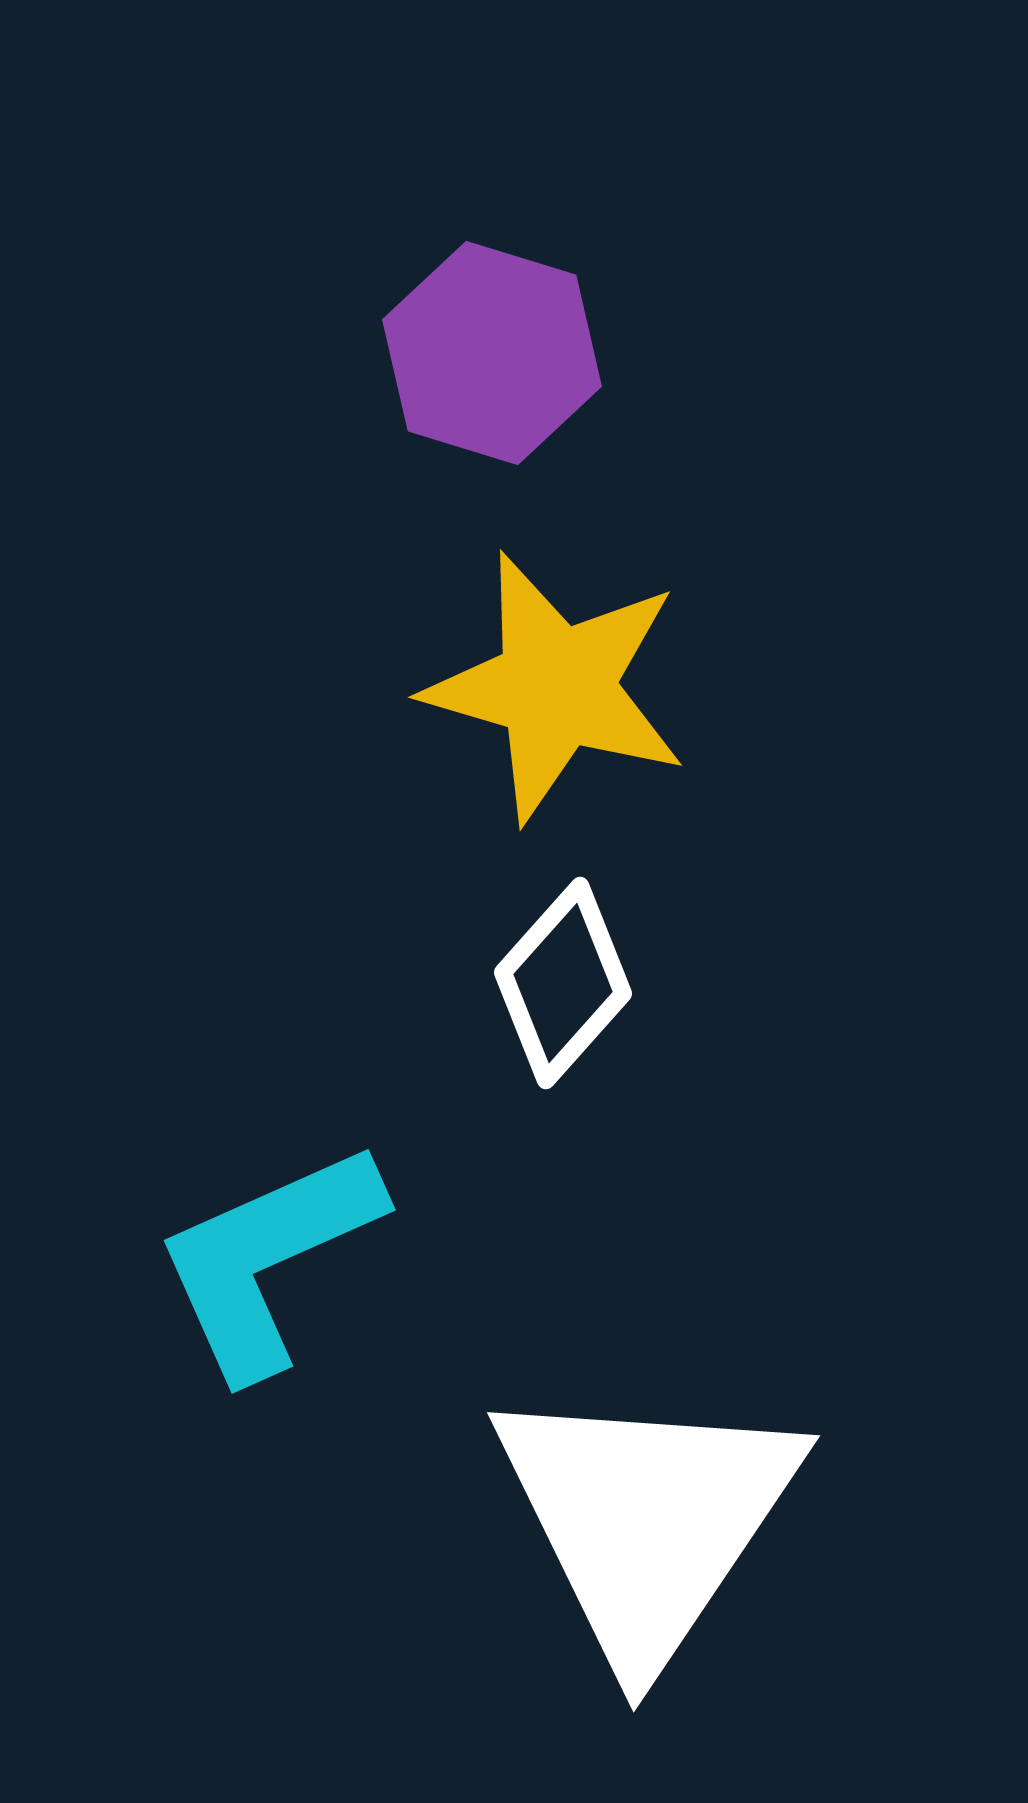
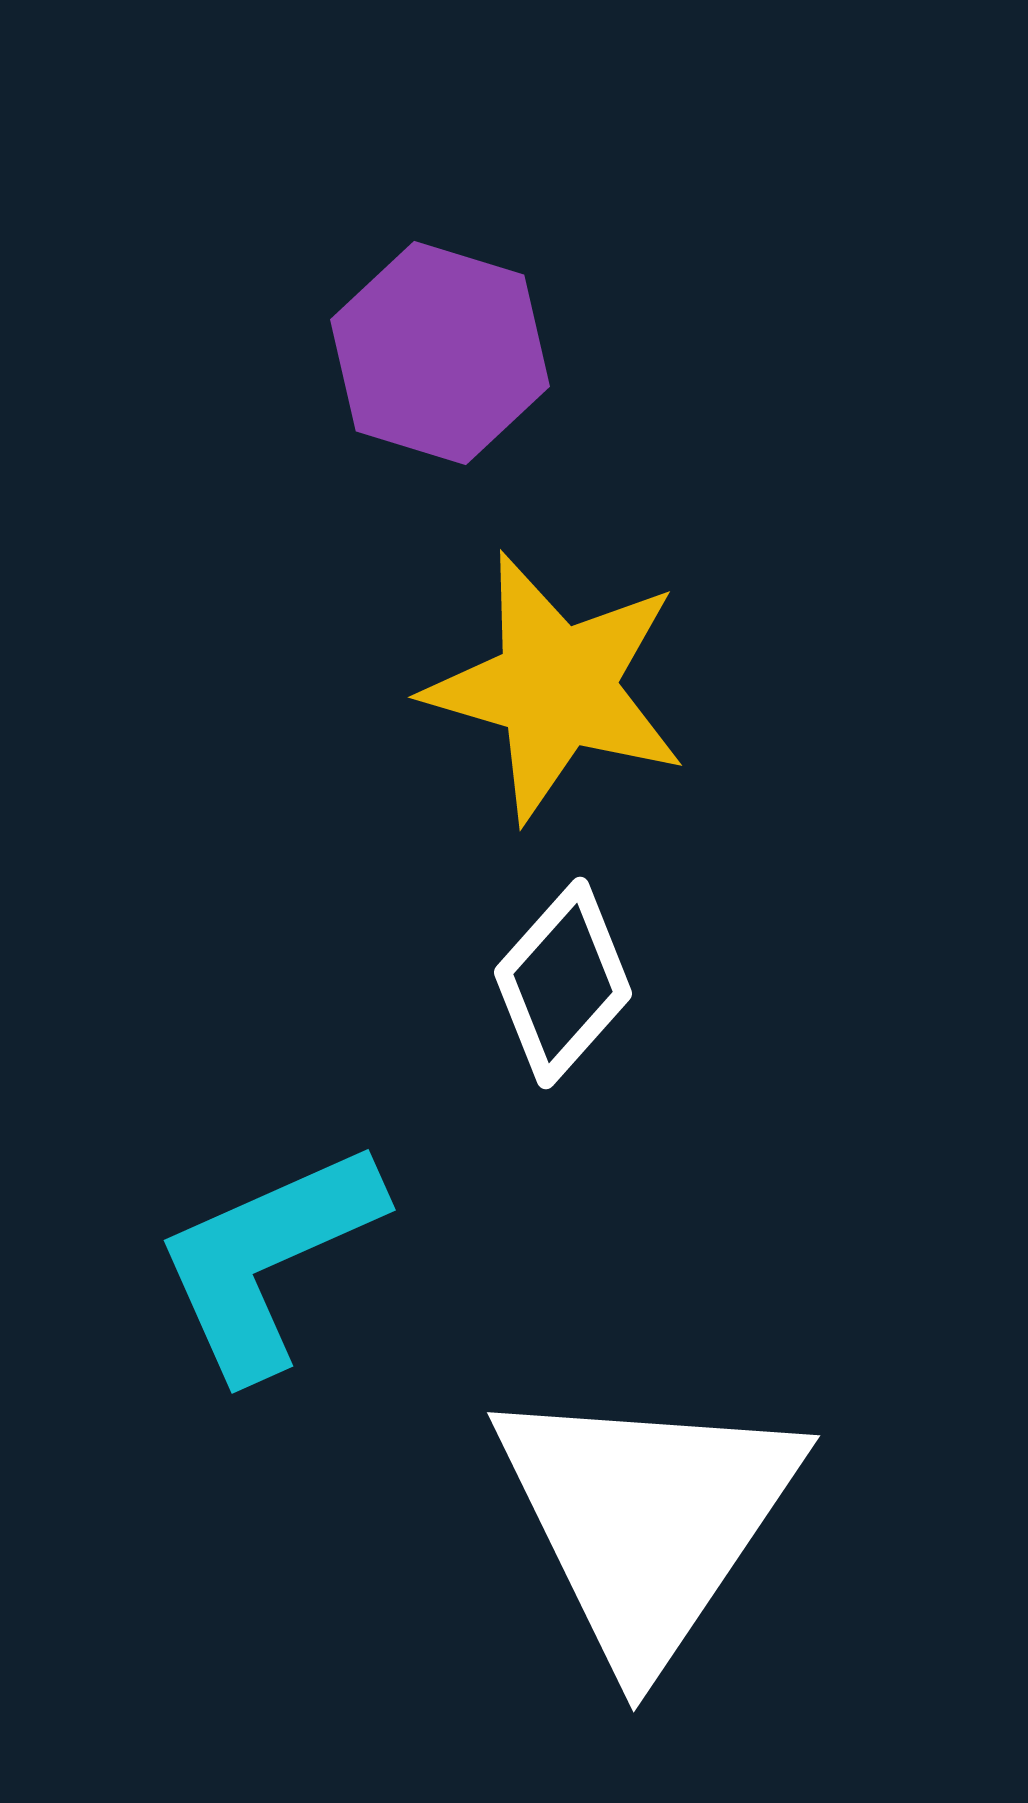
purple hexagon: moved 52 px left
